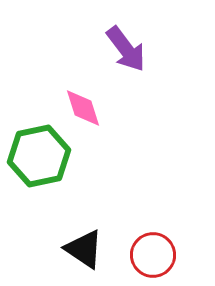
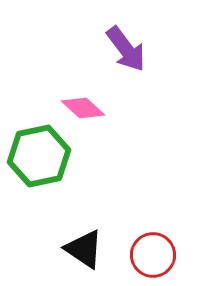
pink diamond: rotated 30 degrees counterclockwise
